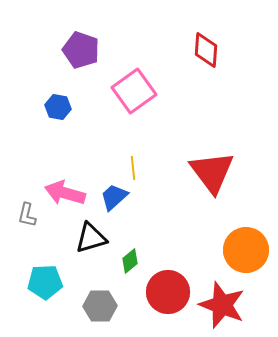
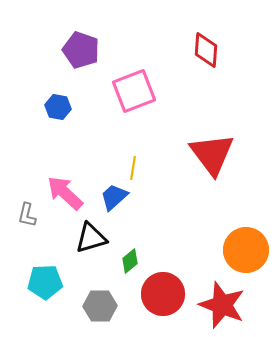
pink square: rotated 15 degrees clockwise
yellow line: rotated 15 degrees clockwise
red triangle: moved 18 px up
pink arrow: rotated 27 degrees clockwise
red circle: moved 5 px left, 2 px down
